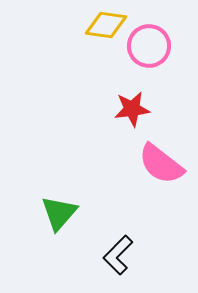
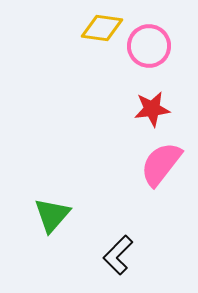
yellow diamond: moved 4 px left, 3 px down
red star: moved 20 px right
pink semicircle: rotated 90 degrees clockwise
green triangle: moved 7 px left, 2 px down
